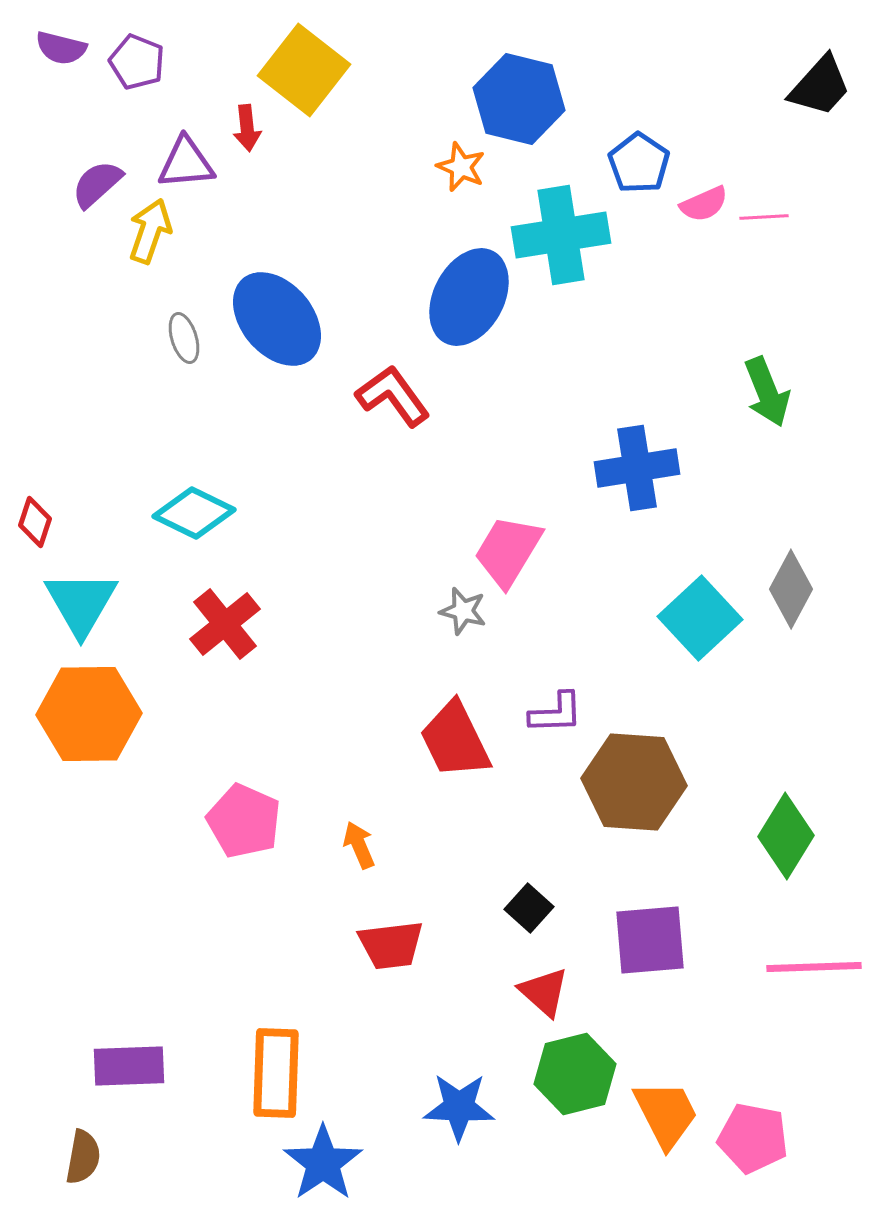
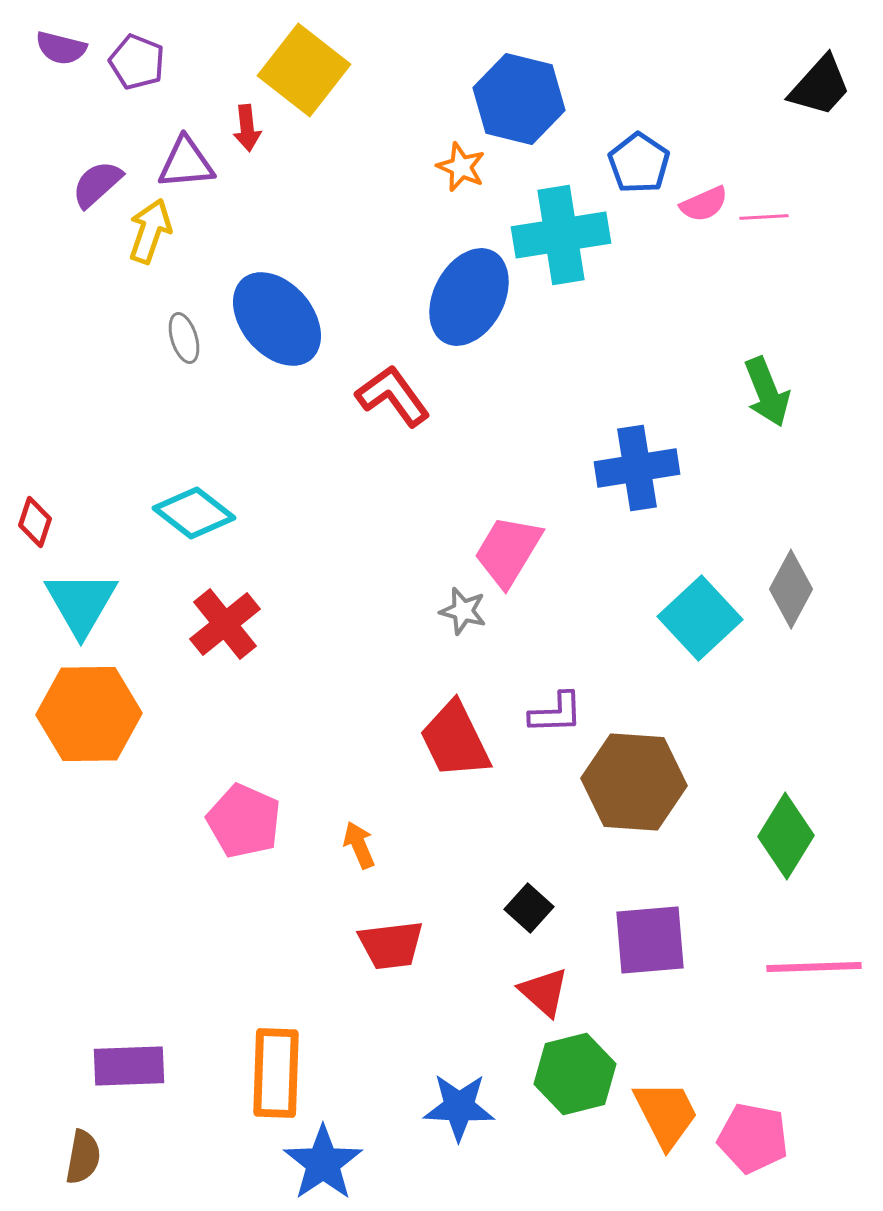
cyan diamond at (194, 513): rotated 12 degrees clockwise
